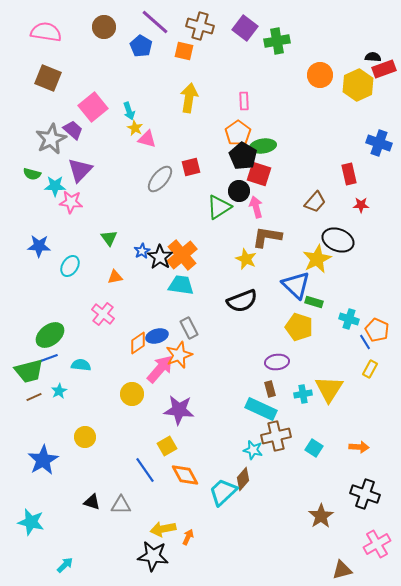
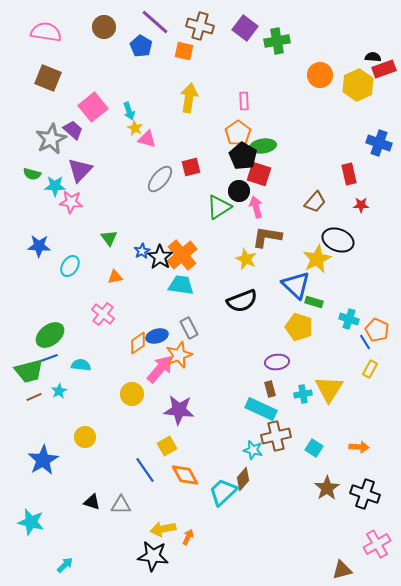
brown star at (321, 516): moved 6 px right, 28 px up
